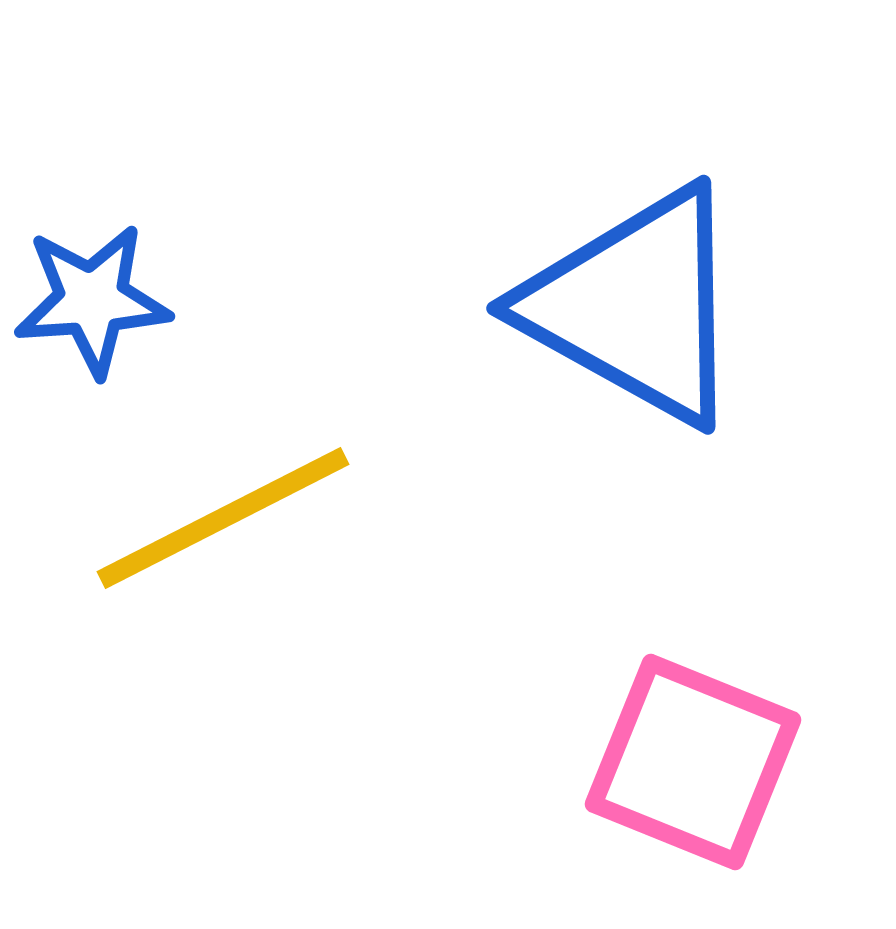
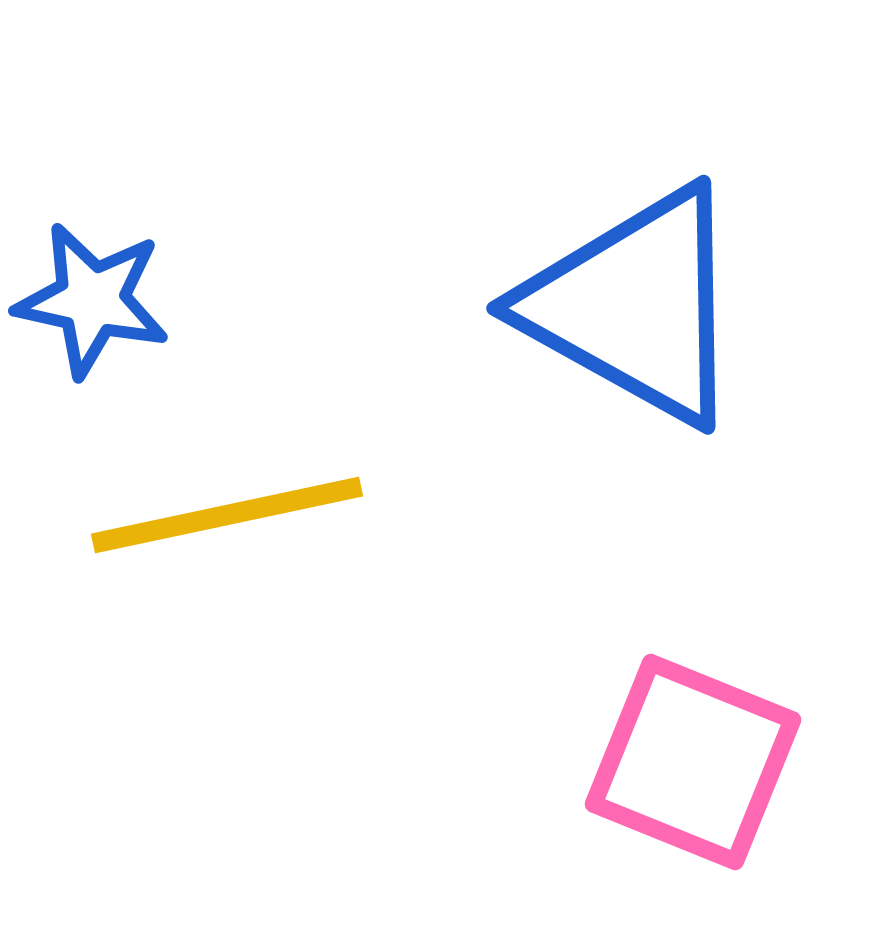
blue star: rotated 16 degrees clockwise
yellow line: moved 4 px right, 3 px up; rotated 15 degrees clockwise
